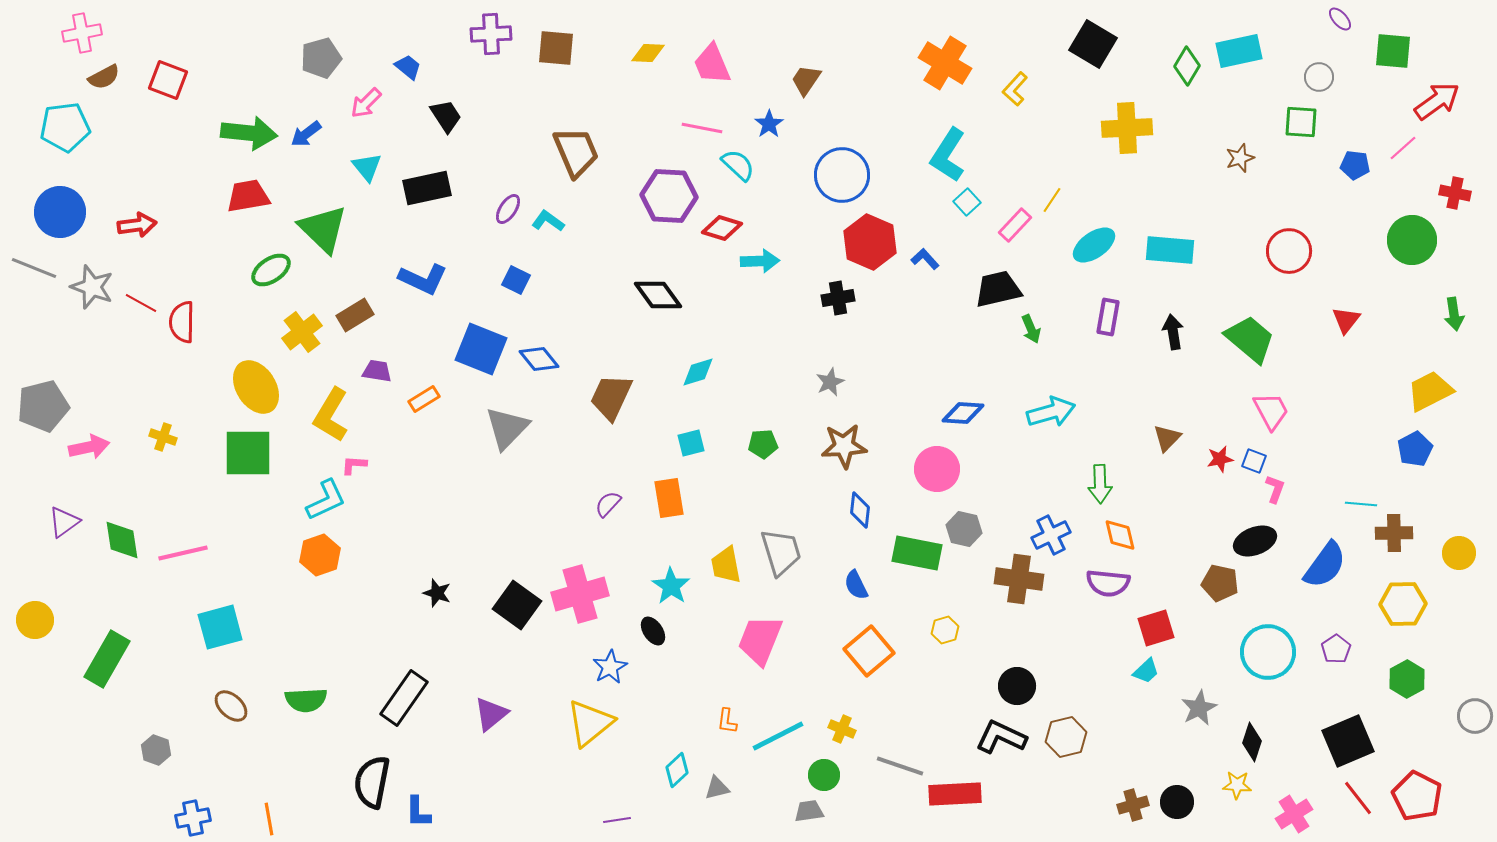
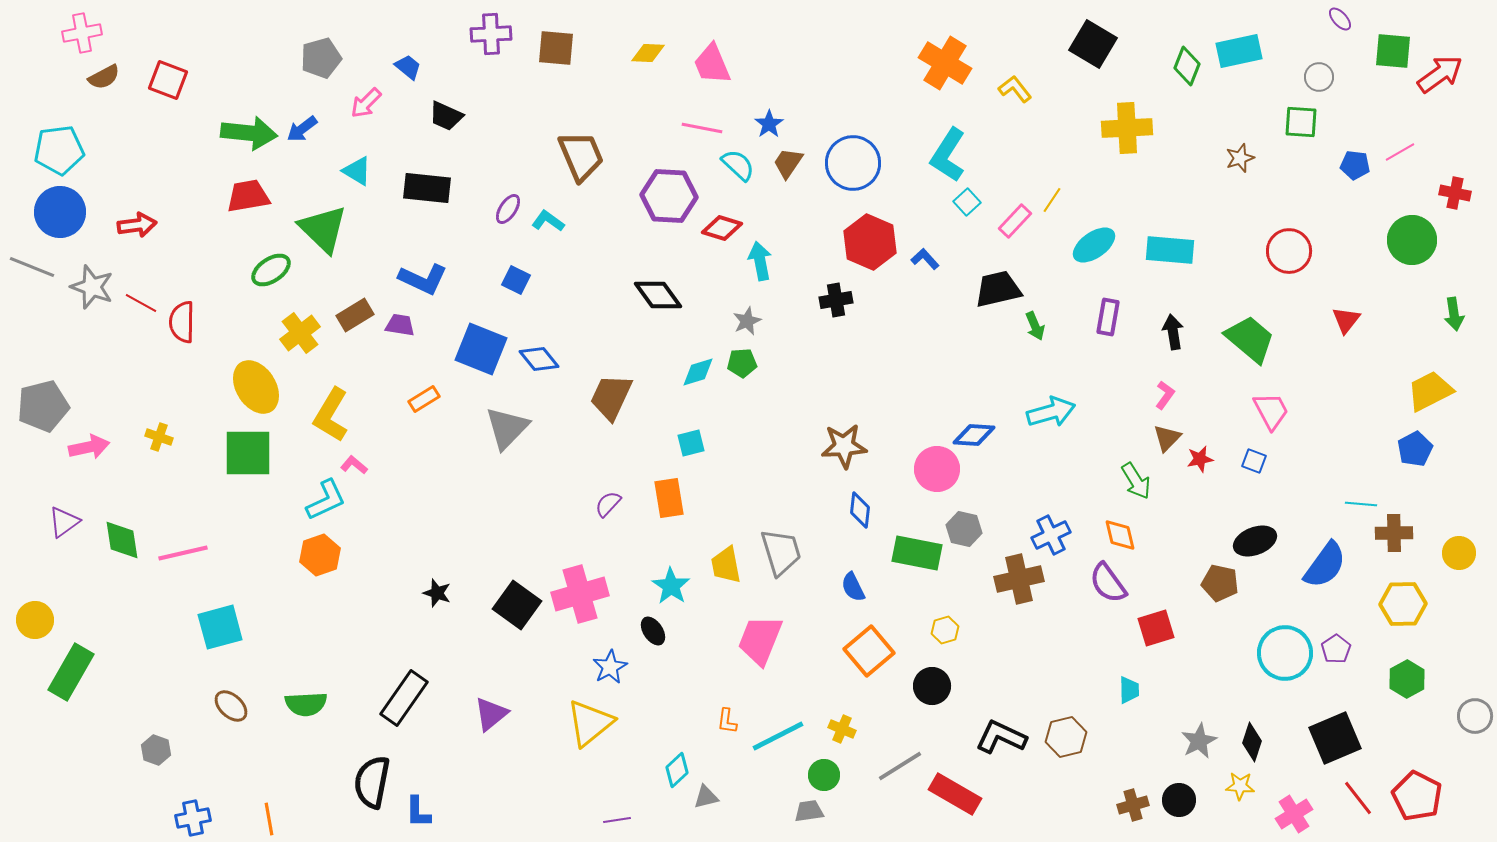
green diamond at (1187, 66): rotated 9 degrees counterclockwise
brown trapezoid at (806, 80): moved 18 px left, 83 px down
yellow L-shape at (1015, 89): rotated 100 degrees clockwise
red arrow at (1437, 101): moved 3 px right, 27 px up
black trapezoid at (446, 116): rotated 147 degrees clockwise
cyan pentagon at (65, 127): moved 6 px left, 23 px down
blue arrow at (306, 134): moved 4 px left, 5 px up
pink line at (1403, 148): moved 3 px left, 4 px down; rotated 12 degrees clockwise
brown trapezoid at (576, 152): moved 5 px right, 4 px down
cyan triangle at (367, 167): moved 10 px left, 4 px down; rotated 20 degrees counterclockwise
blue circle at (842, 175): moved 11 px right, 12 px up
black rectangle at (427, 188): rotated 18 degrees clockwise
pink rectangle at (1015, 225): moved 4 px up
cyan arrow at (760, 261): rotated 99 degrees counterclockwise
gray line at (34, 268): moved 2 px left, 1 px up
black cross at (838, 298): moved 2 px left, 2 px down
green arrow at (1031, 329): moved 4 px right, 3 px up
yellow cross at (302, 332): moved 2 px left, 1 px down
purple trapezoid at (377, 371): moved 23 px right, 46 px up
gray star at (830, 382): moved 83 px left, 61 px up
blue diamond at (963, 413): moved 11 px right, 22 px down
yellow cross at (163, 437): moved 4 px left
green pentagon at (763, 444): moved 21 px left, 81 px up
red star at (1220, 459): moved 20 px left
pink L-shape at (354, 465): rotated 36 degrees clockwise
green arrow at (1100, 484): moved 36 px right, 3 px up; rotated 30 degrees counterclockwise
pink L-shape at (1275, 489): moved 110 px left, 94 px up; rotated 16 degrees clockwise
brown cross at (1019, 579): rotated 21 degrees counterclockwise
purple semicircle at (1108, 583): rotated 48 degrees clockwise
blue semicircle at (856, 585): moved 3 px left, 2 px down
cyan circle at (1268, 652): moved 17 px right, 1 px down
green rectangle at (107, 659): moved 36 px left, 13 px down
cyan trapezoid at (1146, 671): moved 17 px left, 19 px down; rotated 48 degrees counterclockwise
black circle at (1017, 686): moved 85 px left
green semicircle at (306, 700): moved 4 px down
gray star at (1199, 708): moved 33 px down
black square at (1348, 741): moved 13 px left, 3 px up
gray line at (900, 766): rotated 51 degrees counterclockwise
yellow star at (1237, 785): moved 3 px right, 1 px down
gray triangle at (717, 788): moved 11 px left, 9 px down
red rectangle at (955, 794): rotated 33 degrees clockwise
black circle at (1177, 802): moved 2 px right, 2 px up
